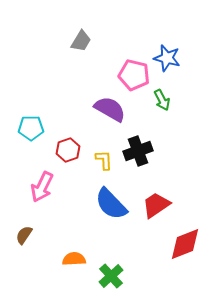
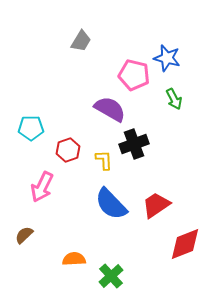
green arrow: moved 12 px right, 1 px up
black cross: moved 4 px left, 7 px up
brown semicircle: rotated 12 degrees clockwise
